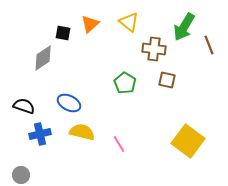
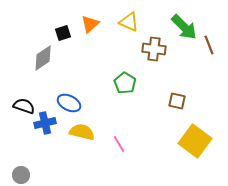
yellow triangle: rotated 15 degrees counterclockwise
green arrow: rotated 76 degrees counterclockwise
black square: rotated 28 degrees counterclockwise
brown square: moved 10 px right, 21 px down
blue cross: moved 5 px right, 11 px up
yellow square: moved 7 px right
